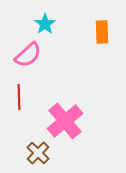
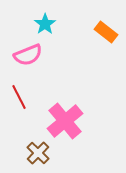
orange rectangle: moved 4 px right; rotated 50 degrees counterclockwise
pink semicircle: rotated 20 degrees clockwise
red line: rotated 25 degrees counterclockwise
